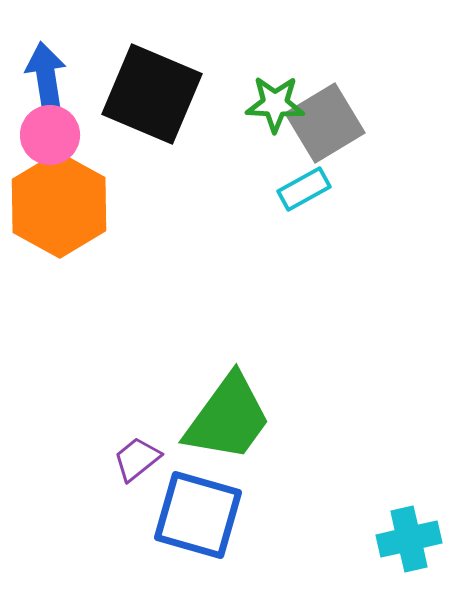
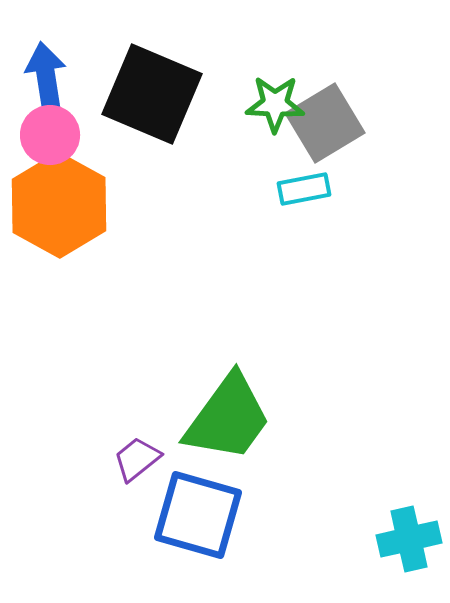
cyan rectangle: rotated 18 degrees clockwise
